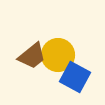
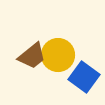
blue square: moved 9 px right; rotated 8 degrees clockwise
